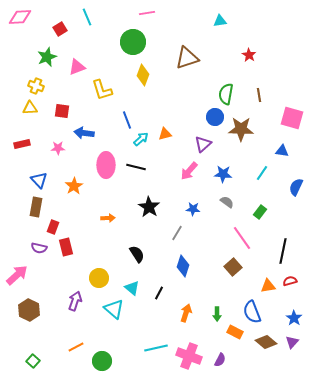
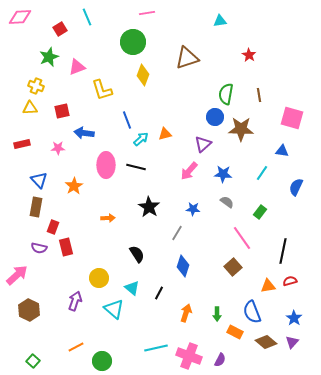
green star at (47, 57): moved 2 px right
red square at (62, 111): rotated 21 degrees counterclockwise
